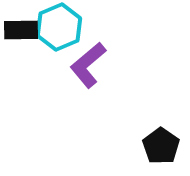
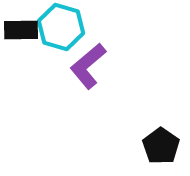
cyan hexagon: moved 2 px right; rotated 21 degrees counterclockwise
purple L-shape: moved 1 px down
